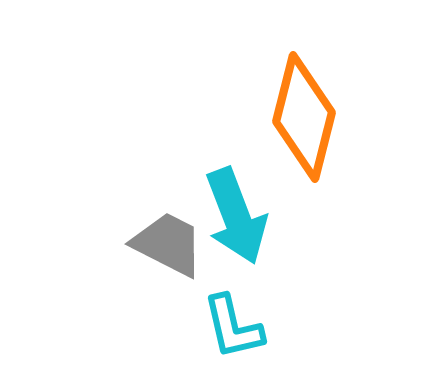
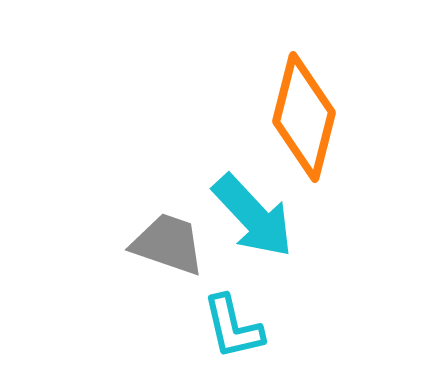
cyan arrow: moved 17 px right; rotated 22 degrees counterclockwise
gray trapezoid: rotated 8 degrees counterclockwise
